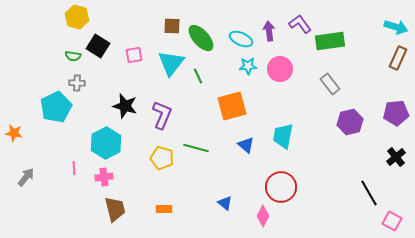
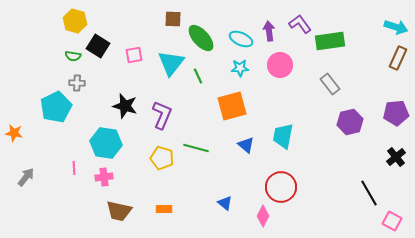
yellow hexagon at (77, 17): moved 2 px left, 4 px down
brown square at (172, 26): moved 1 px right, 7 px up
cyan star at (248, 66): moved 8 px left, 2 px down
pink circle at (280, 69): moved 4 px up
cyan hexagon at (106, 143): rotated 24 degrees counterclockwise
brown trapezoid at (115, 209): moved 4 px right, 2 px down; rotated 116 degrees clockwise
